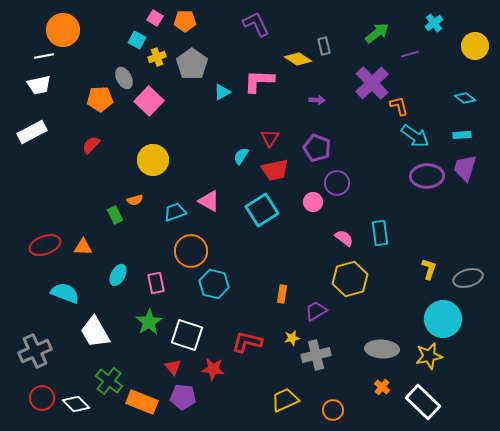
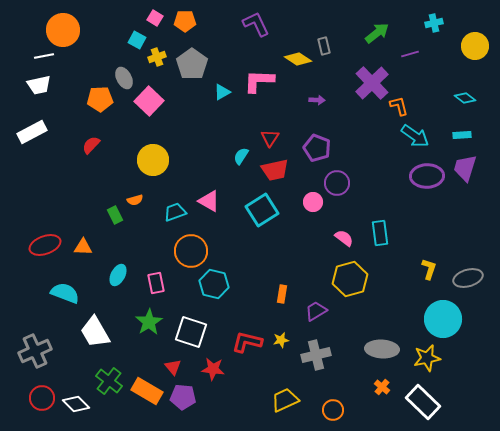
cyan cross at (434, 23): rotated 24 degrees clockwise
white square at (187, 335): moved 4 px right, 3 px up
yellow star at (292, 338): moved 11 px left, 2 px down
yellow star at (429, 356): moved 2 px left, 2 px down
orange rectangle at (142, 402): moved 5 px right, 11 px up; rotated 8 degrees clockwise
